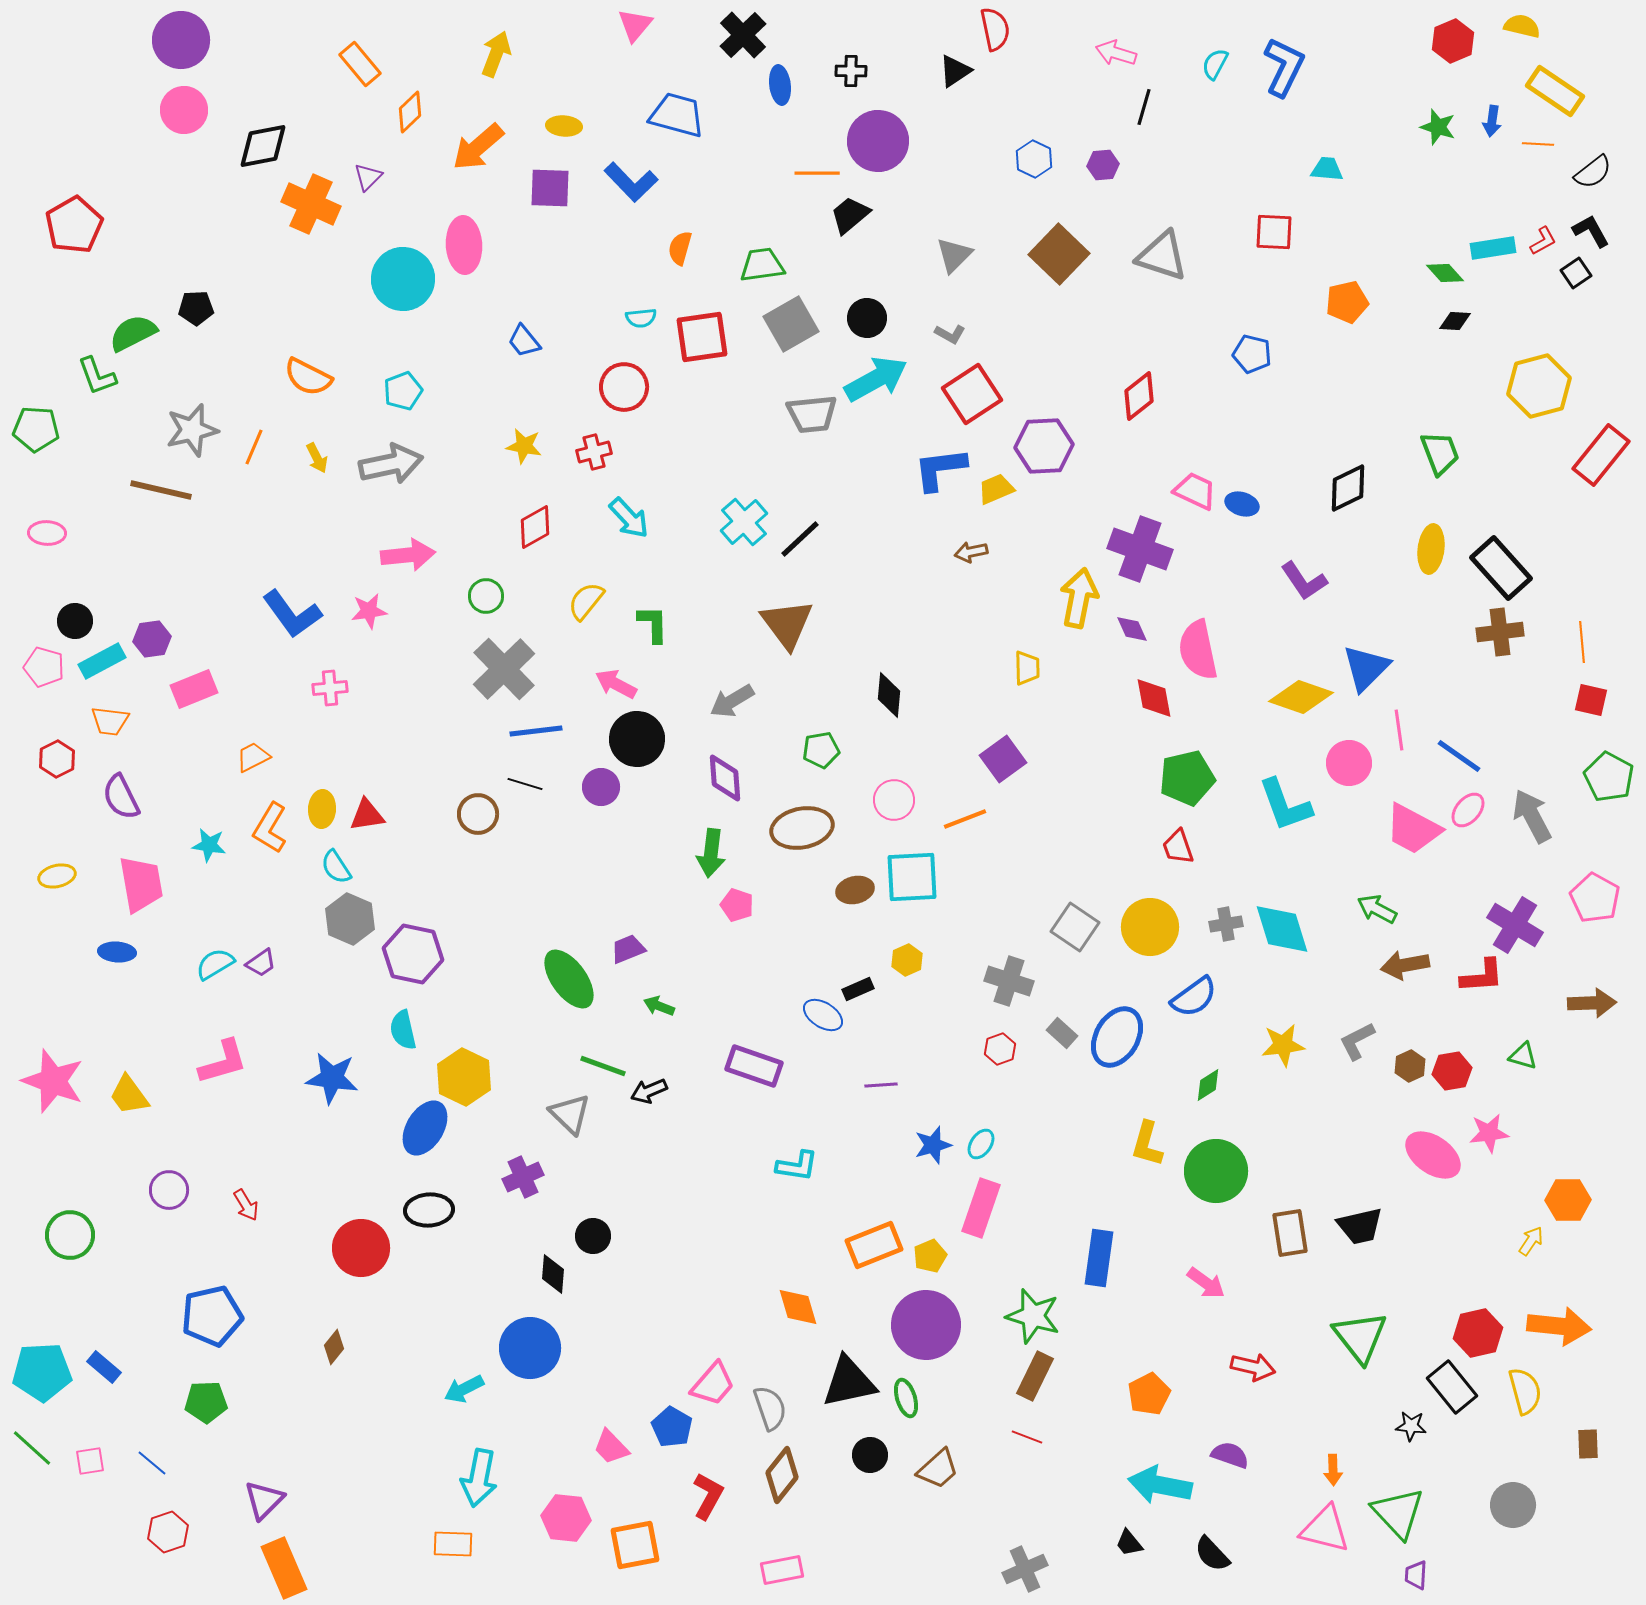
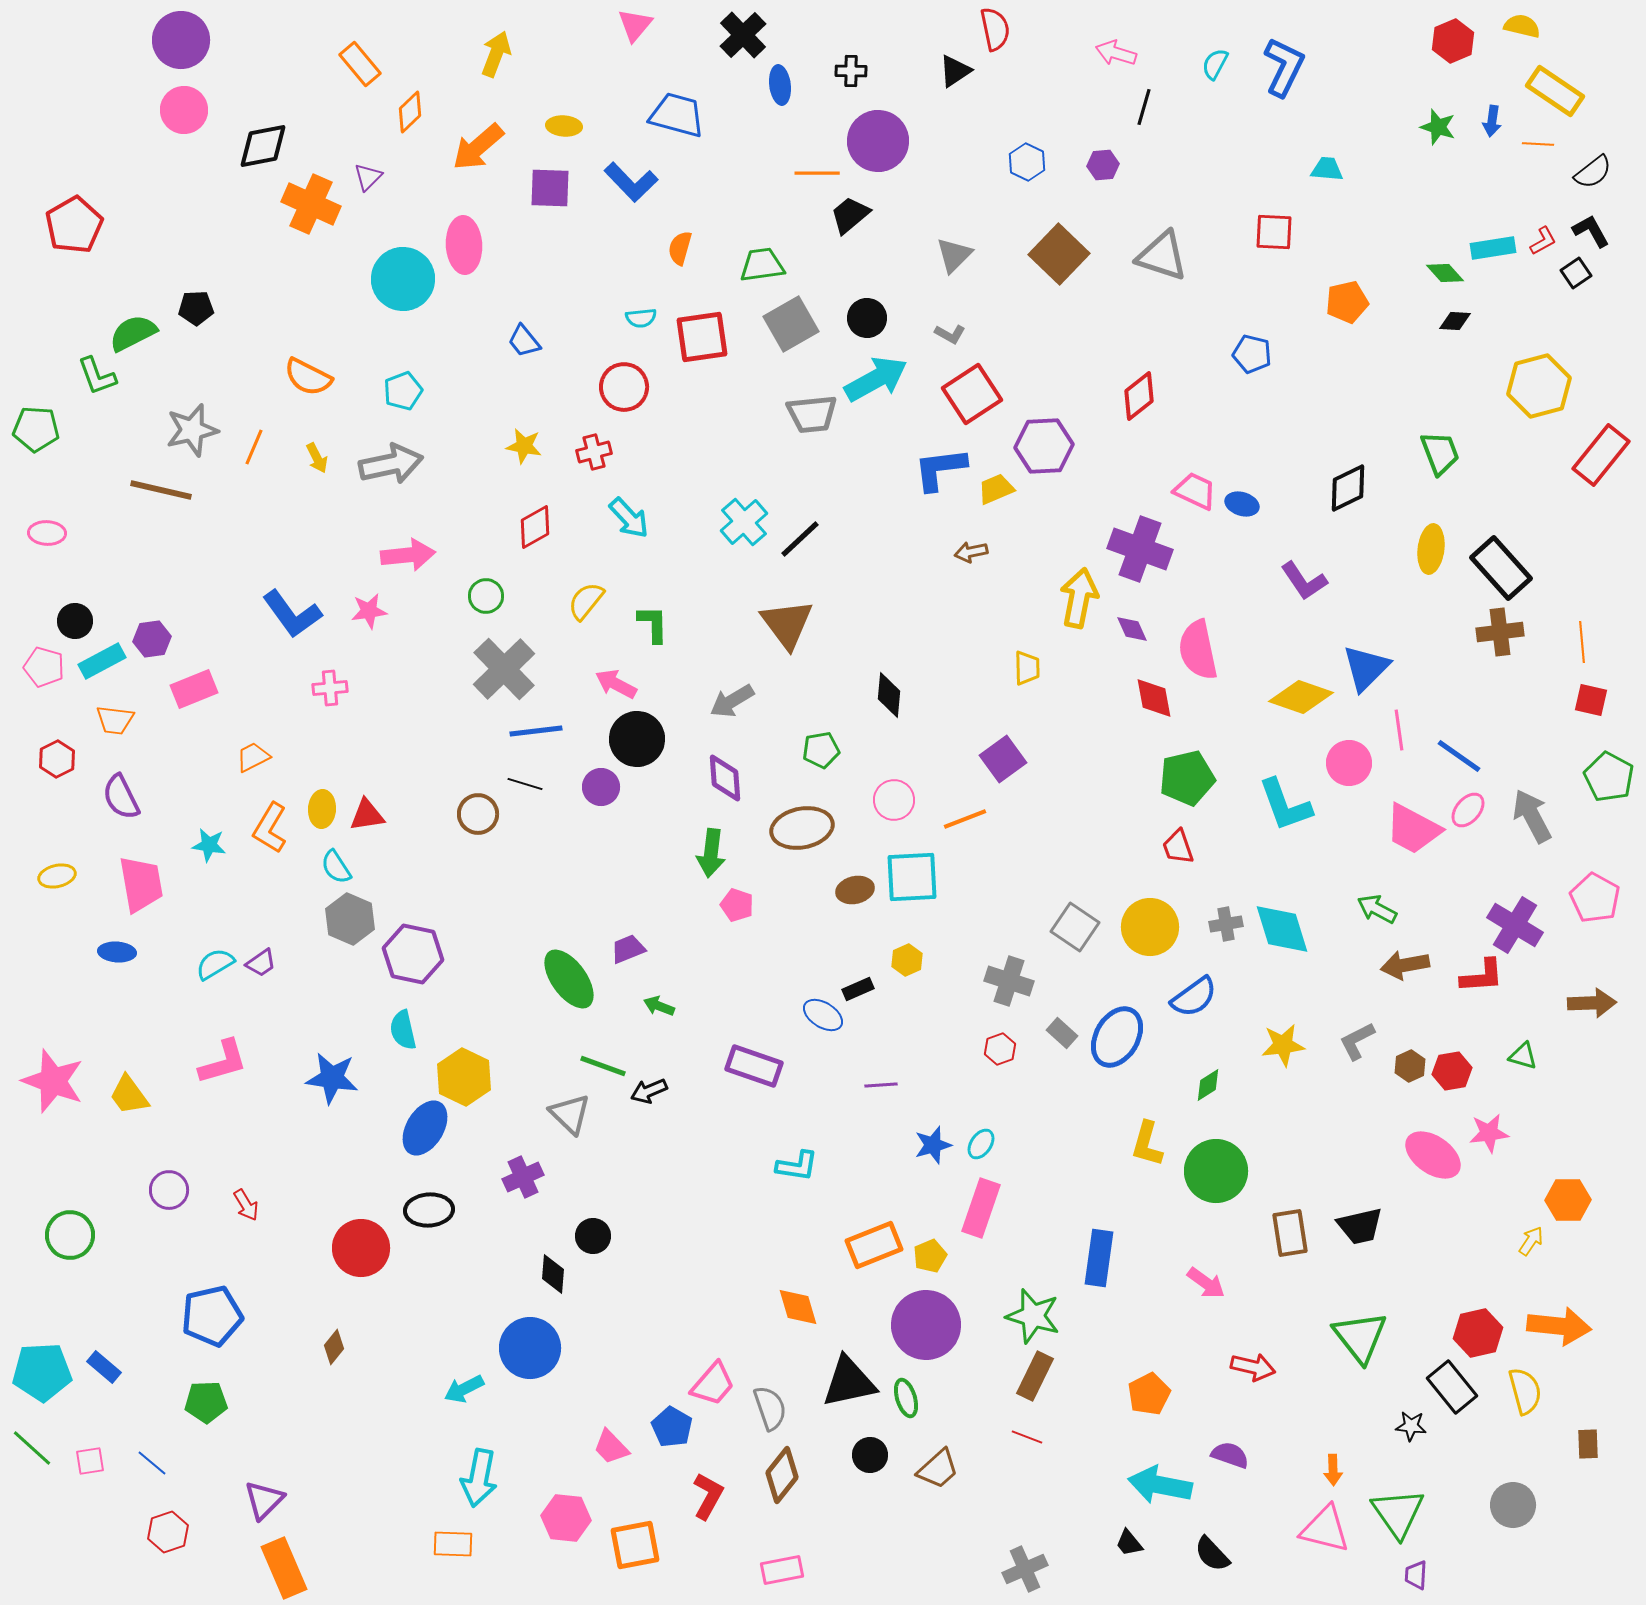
blue hexagon at (1034, 159): moved 7 px left, 3 px down
orange trapezoid at (110, 721): moved 5 px right, 1 px up
green triangle at (1398, 1513): rotated 8 degrees clockwise
